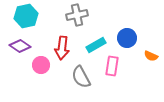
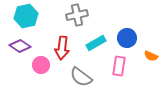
cyan rectangle: moved 2 px up
pink rectangle: moved 7 px right
gray semicircle: rotated 25 degrees counterclockwise
